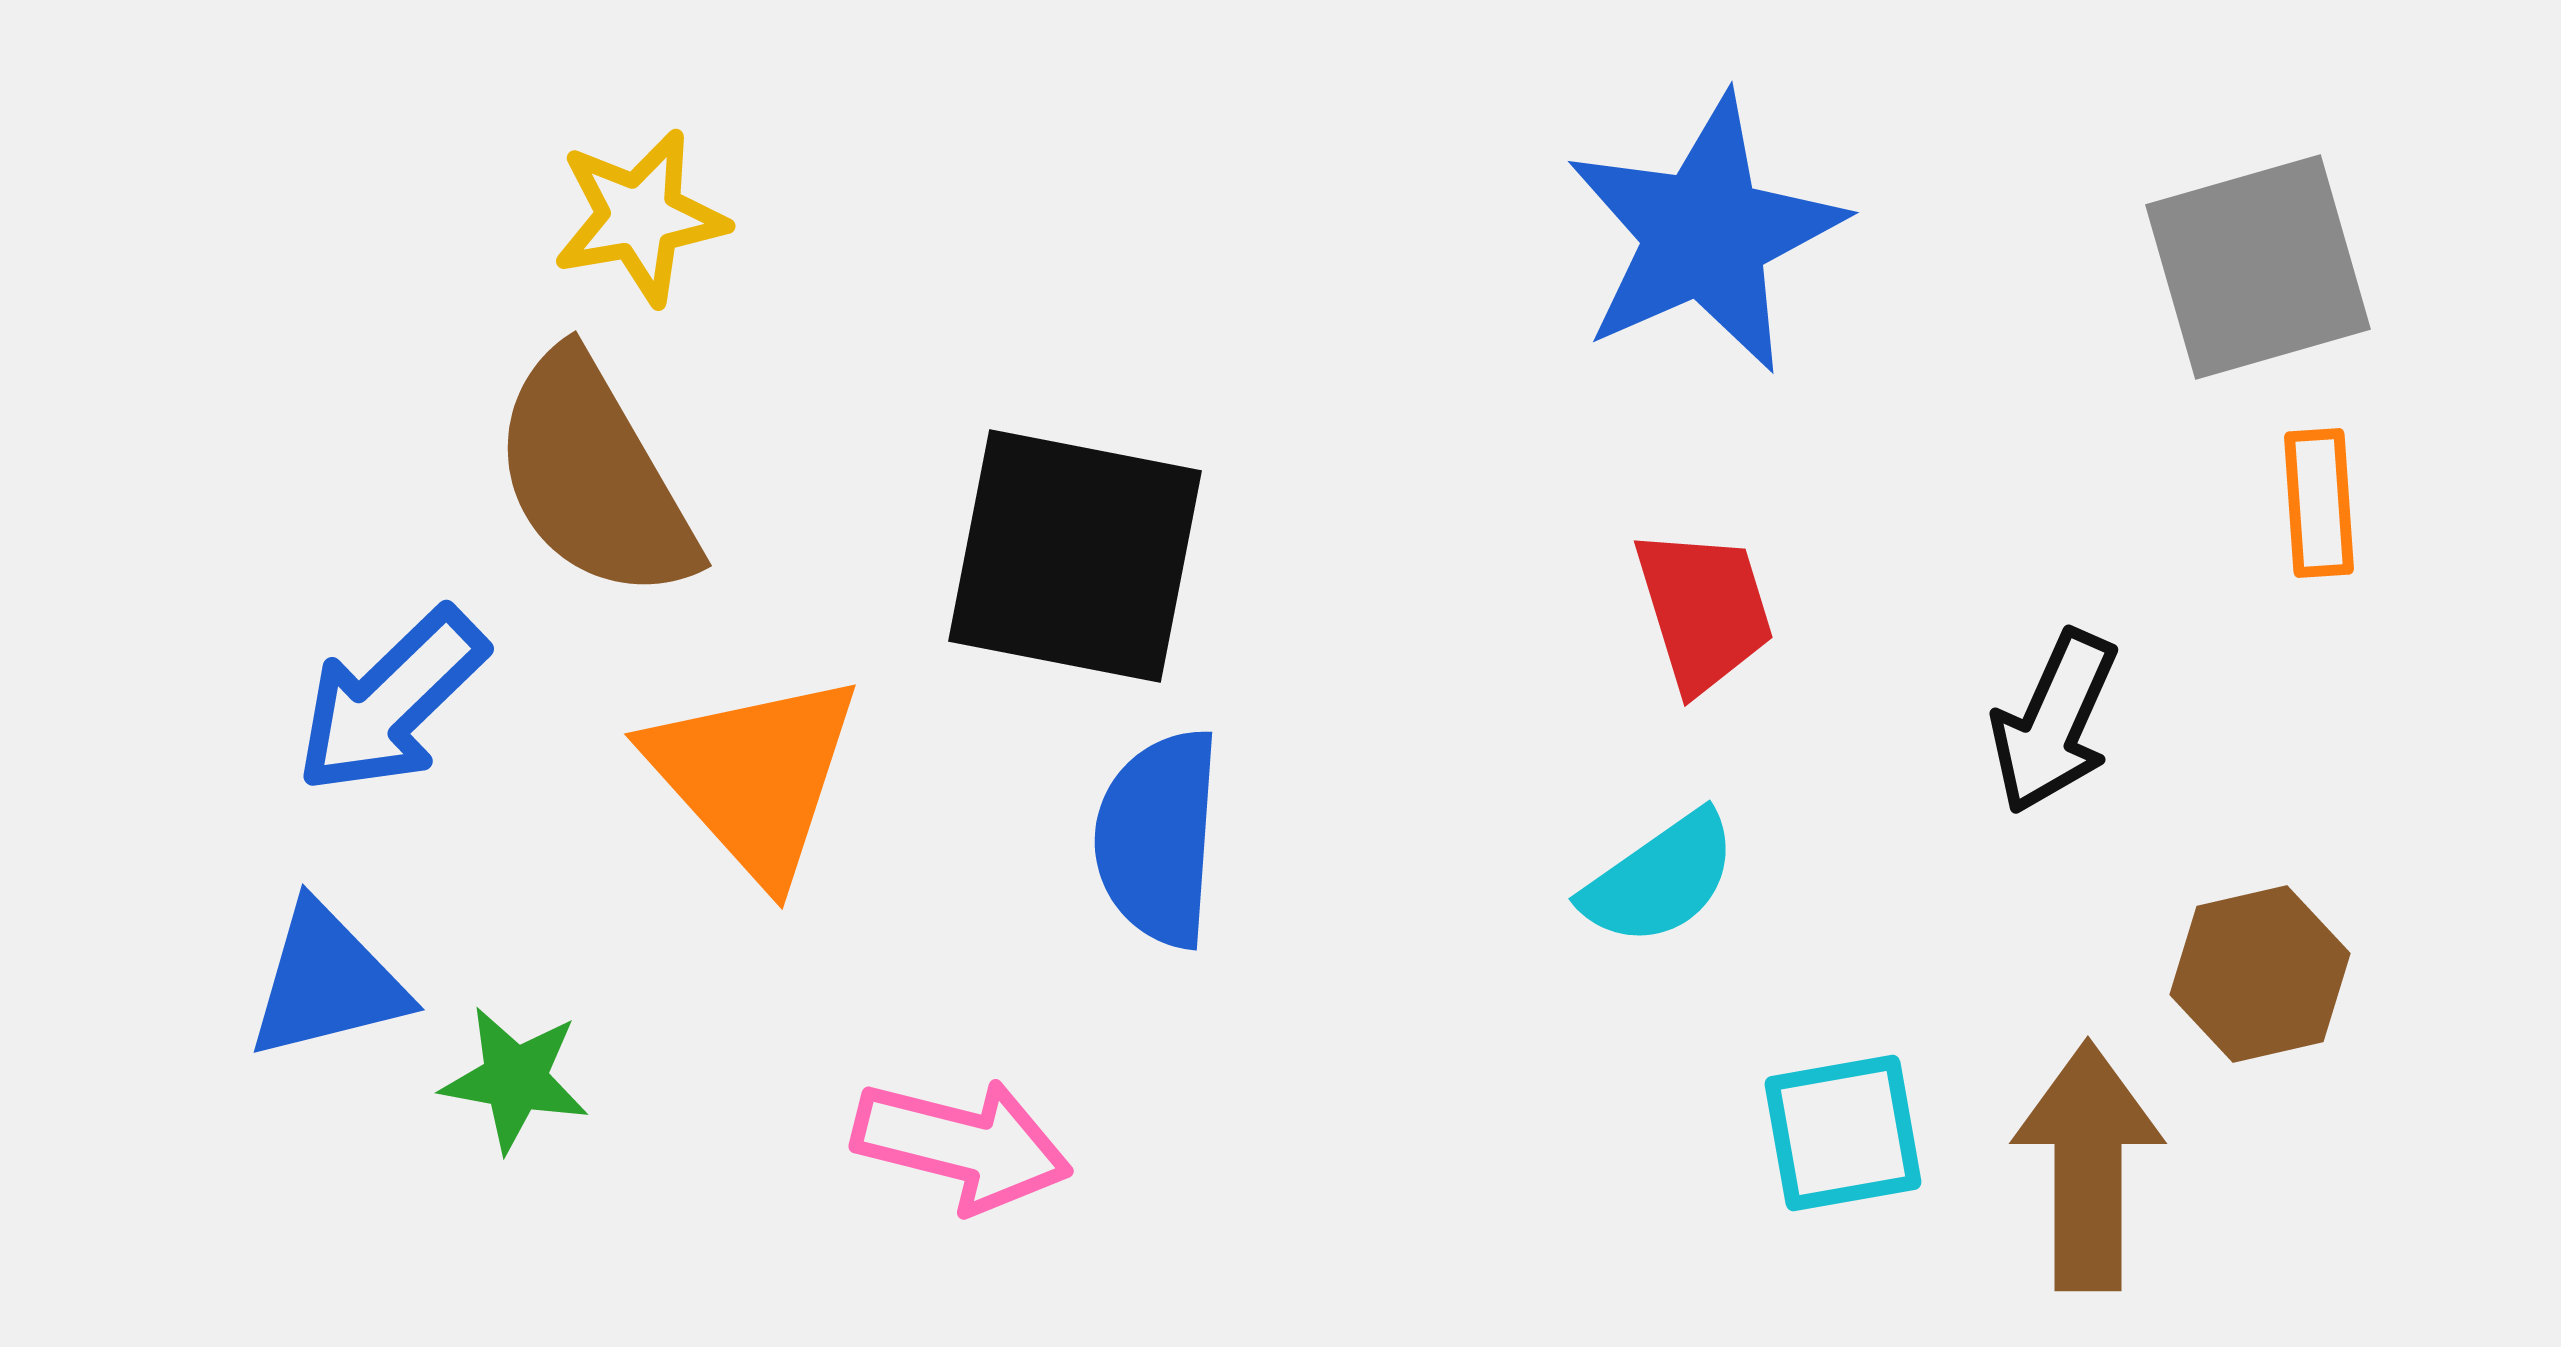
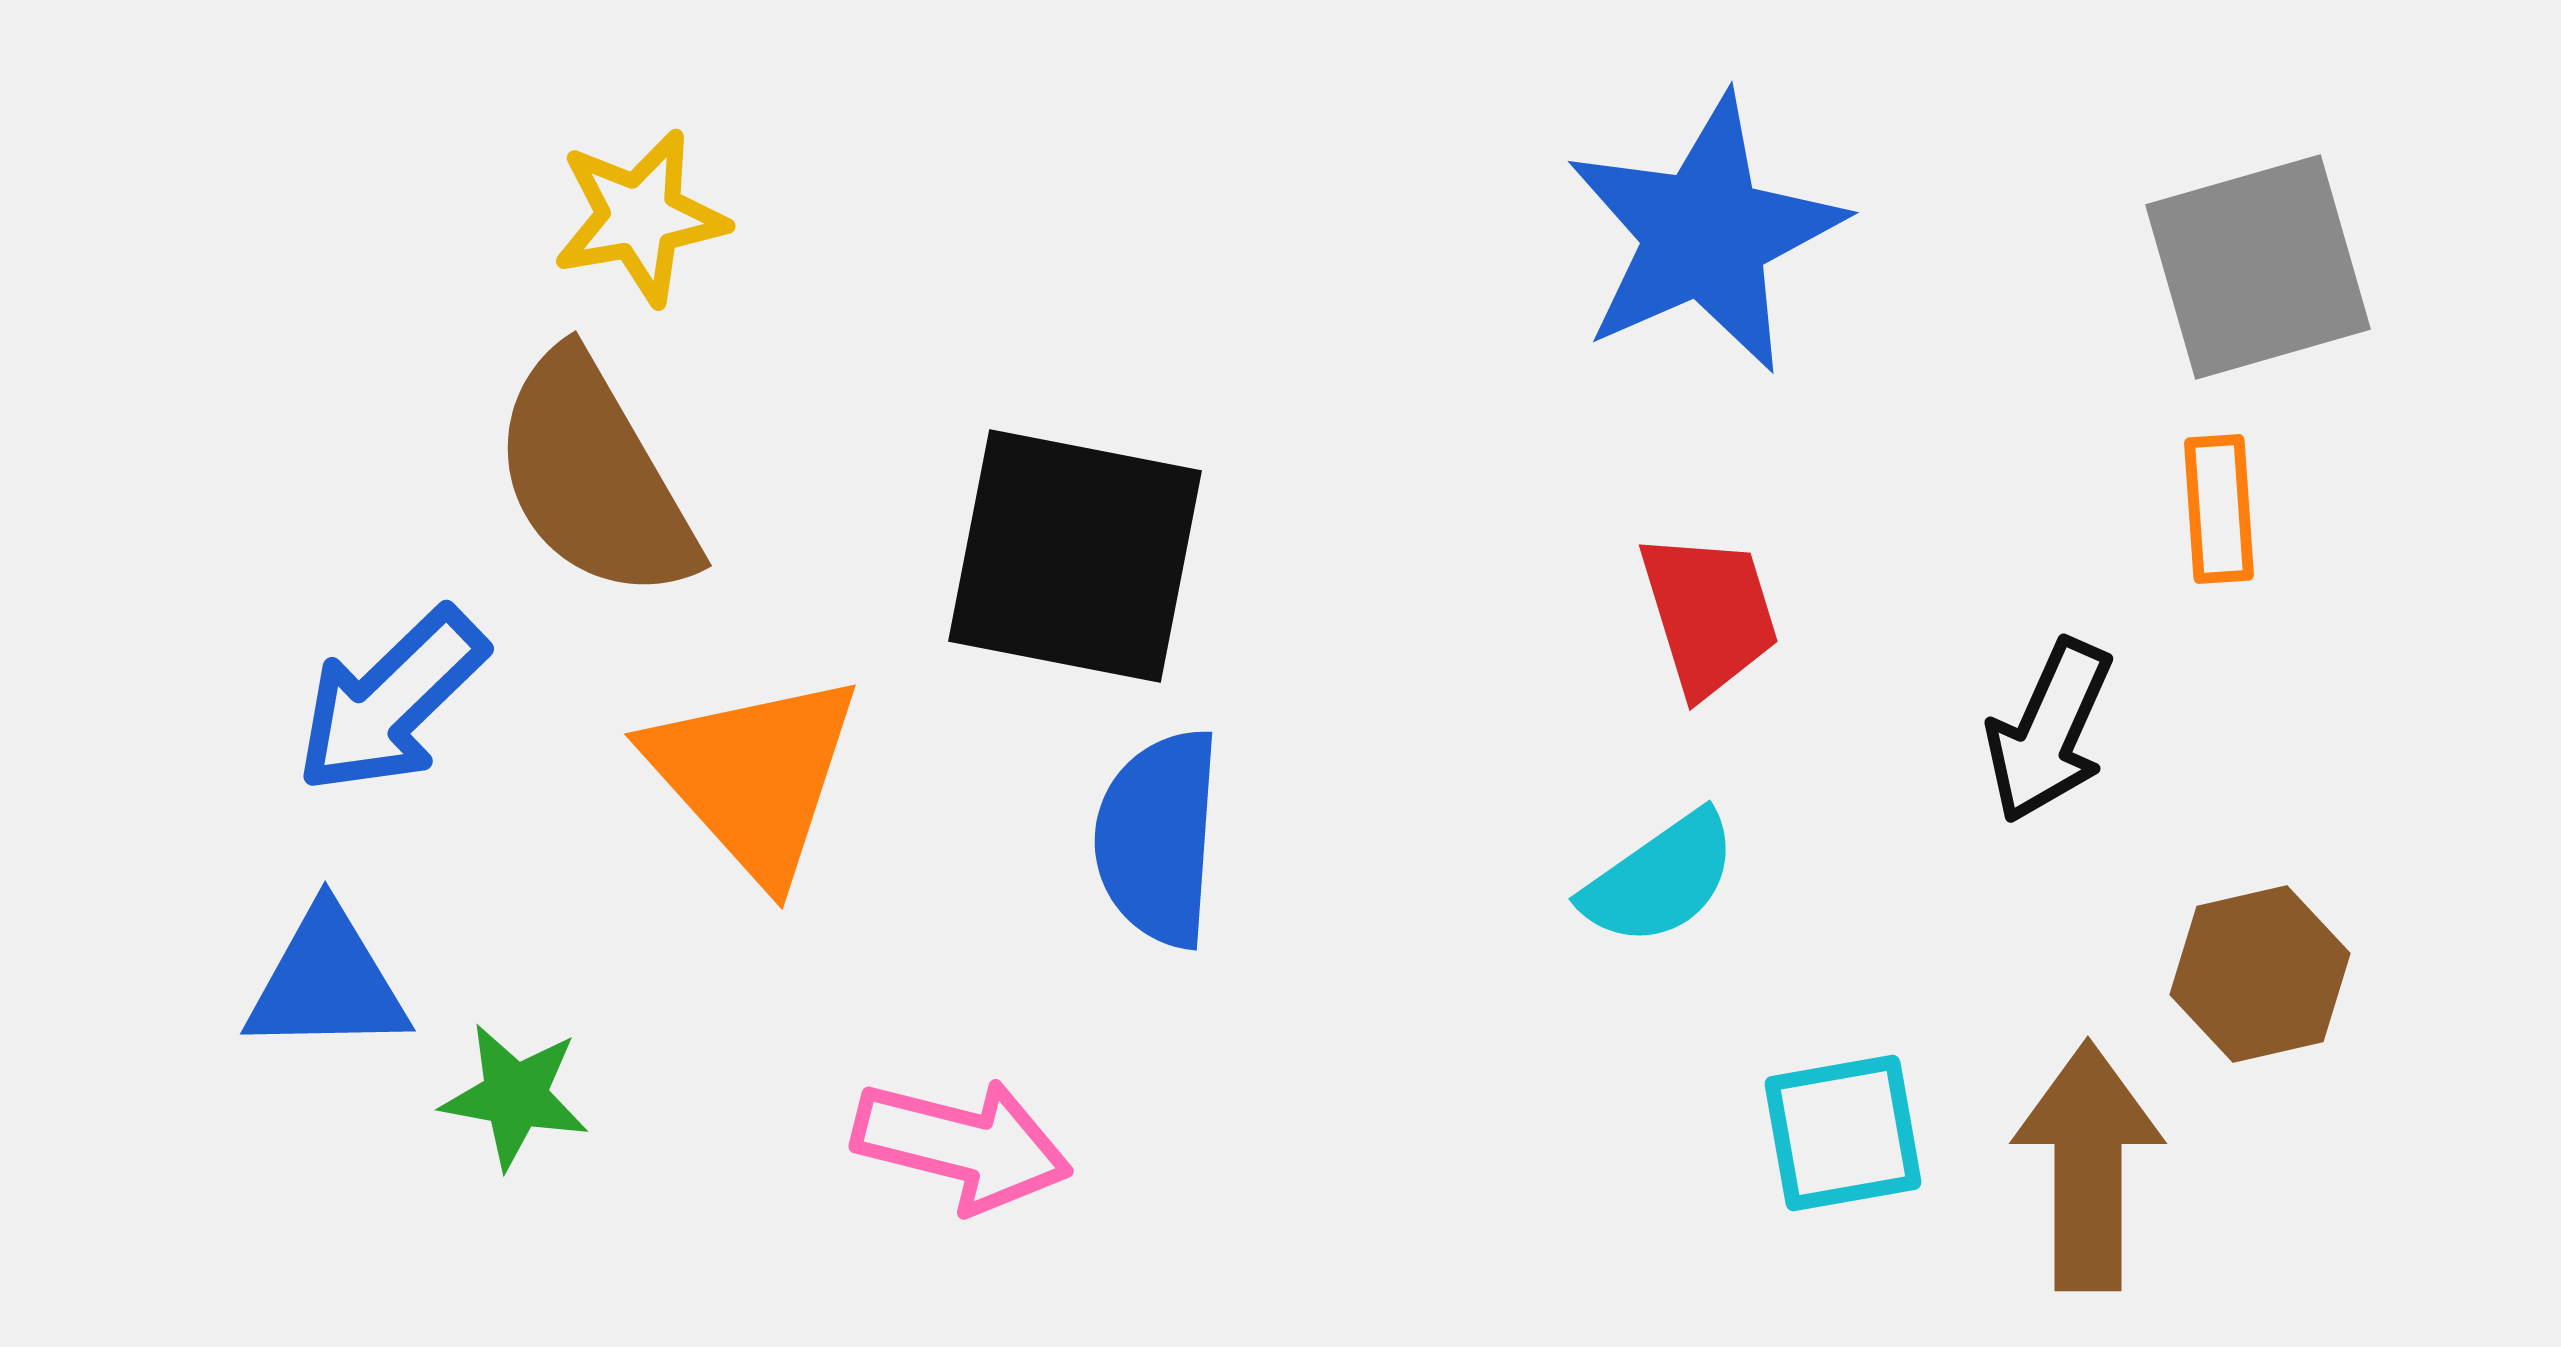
orange rectangle: moved 100 px left, 6 px down
red trapezoid: moved 5 px right, 4 px down
black arrow: moved 5 px left, 9 px down
blue triangle: rotated 13 degrees clockwise
green star: moved 17 px down
